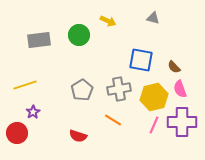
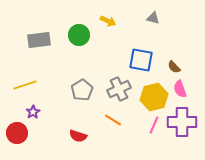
gray cross: rotated 15 degrees counterclockwise
